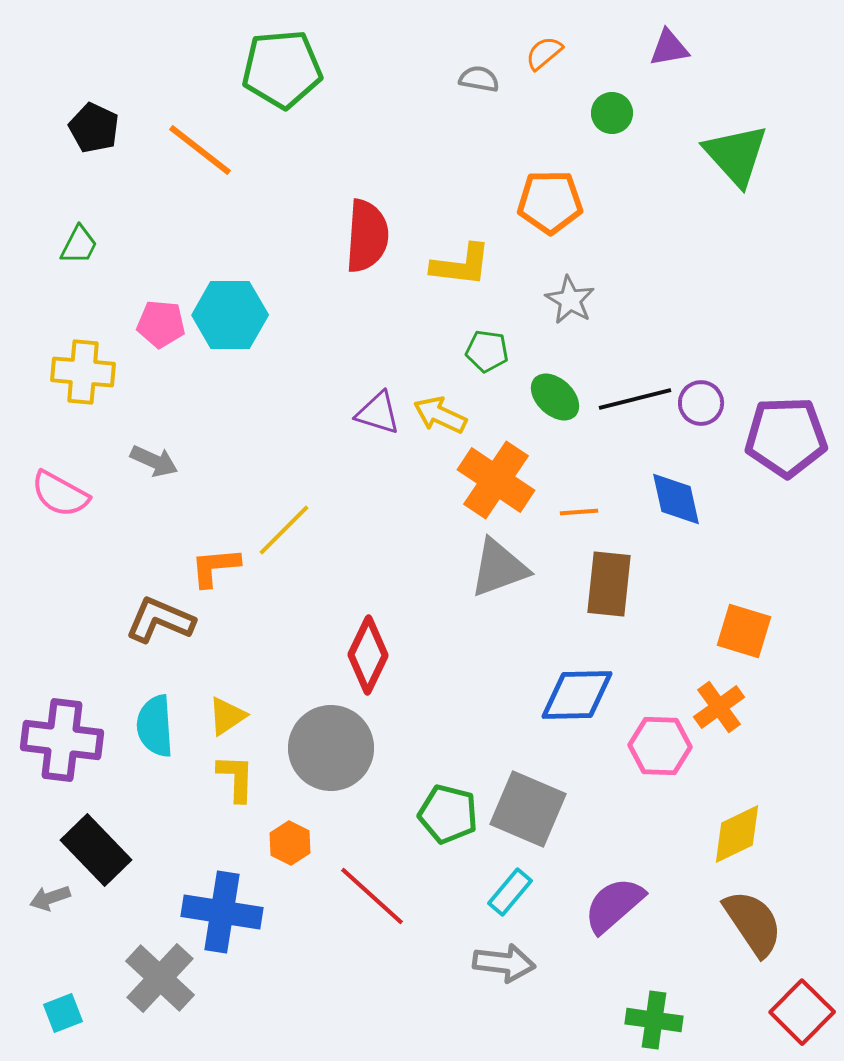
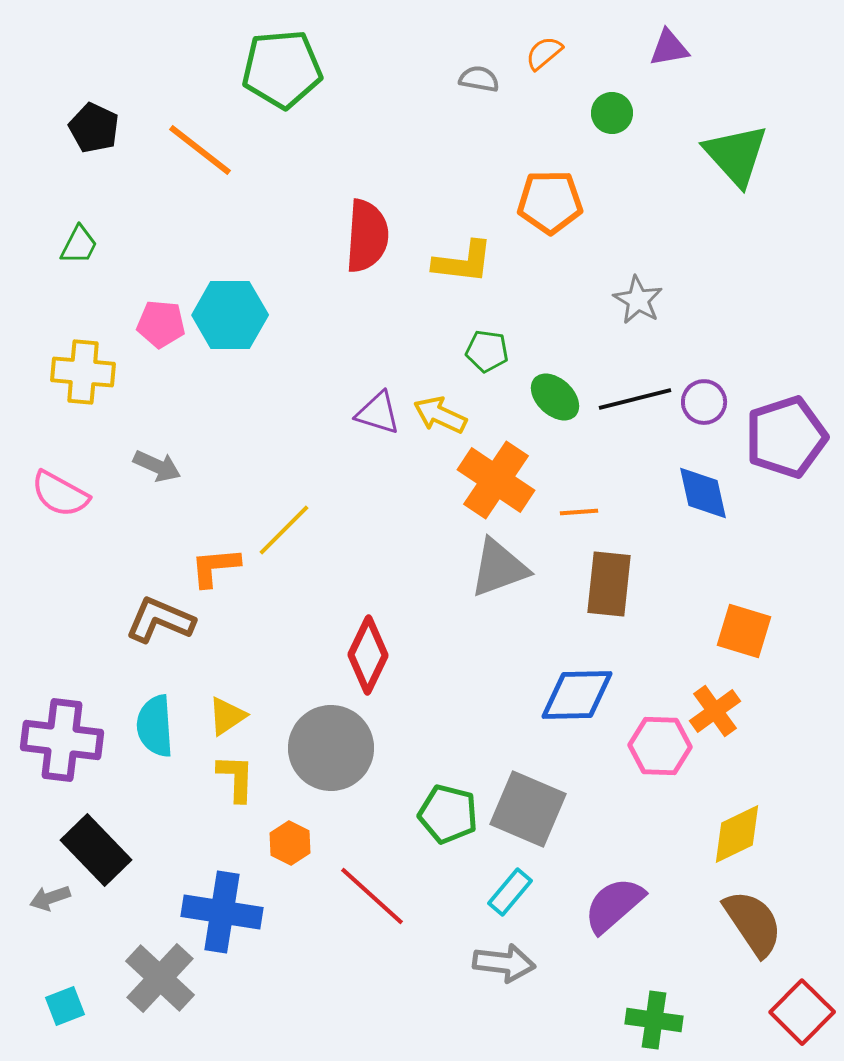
yellow L-shape at (461, 265): moved 2 px right, 3 px up
gray star at (570, 300): moved 68 px right
purple circle at (701, 403): moved 3 px right, 1 px up
purple pentagon at (786, 437): rotated 16 degrees counterclockwise
gray arrow at (154, 461): moved 3 px right, 5 px down
blue diamond at (676, 499): moved 27 px right, 6 px up
orange cross at (719, 707): moved 4 px left, 4 px down
cyan square at (63, 1013): moved 2 px right, 7 px up
